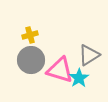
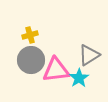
pink triangle: moved 4 px left; rotated 24 degrees counterclockwise
